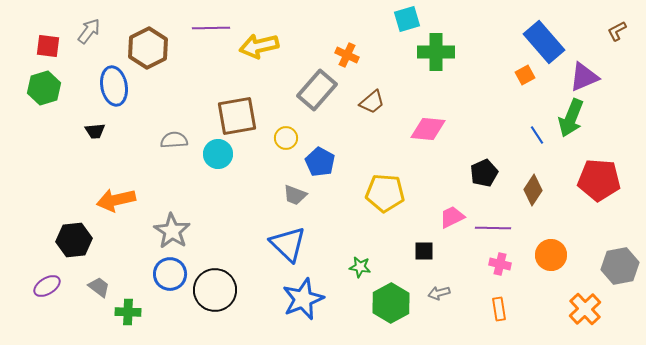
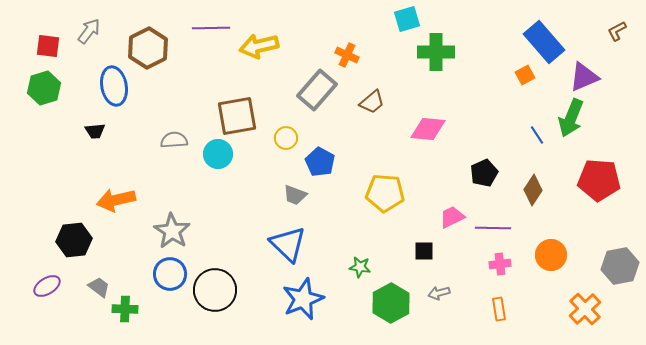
pink cross at (500, 264): rotated 20 degrees counterclockwise
green cross at (128, 312): moved 3 px left, 3 px up
